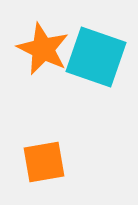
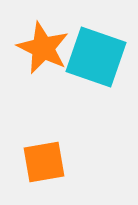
orange star: moved 1 px up
